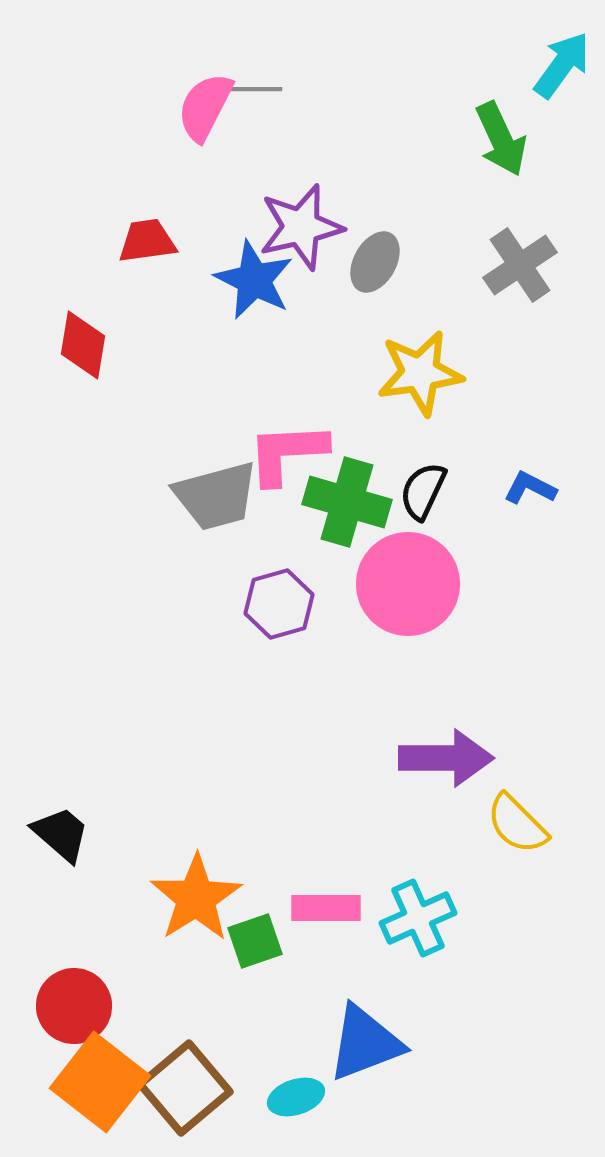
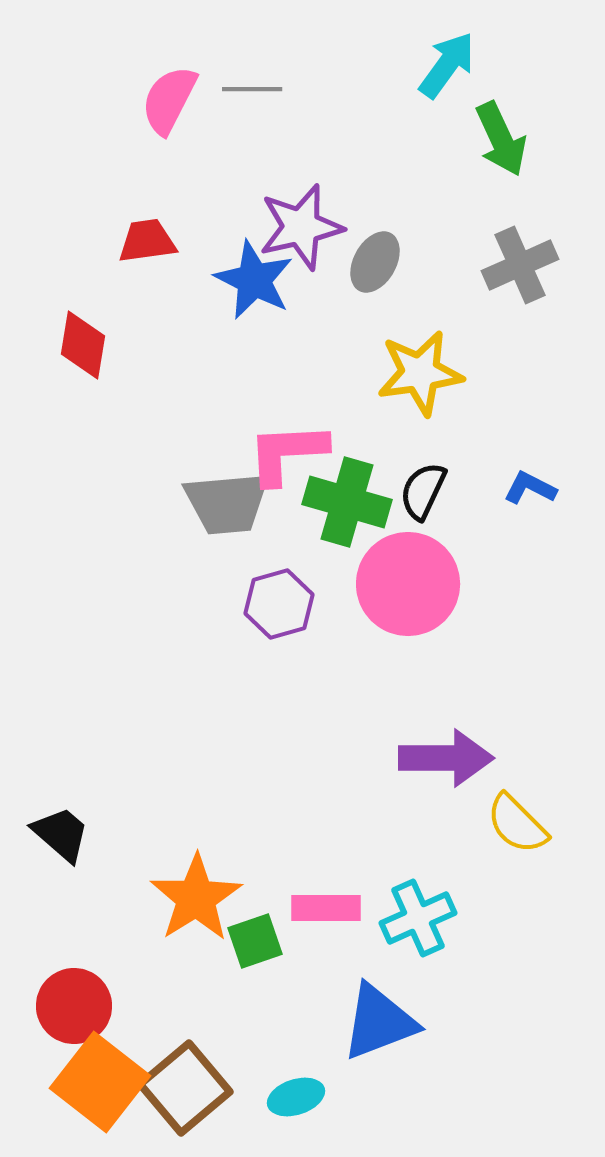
cyan arrow: moved 115 px left
pink semicircle: moved 36 px left, 7 px up
gray cross: rotated 10 degrees clockwise
gray trapezoid: moved 11 px right, 7 px down; rotated 10 degrees clockwise
blue triangle: moved 14 px right, 21 px up
